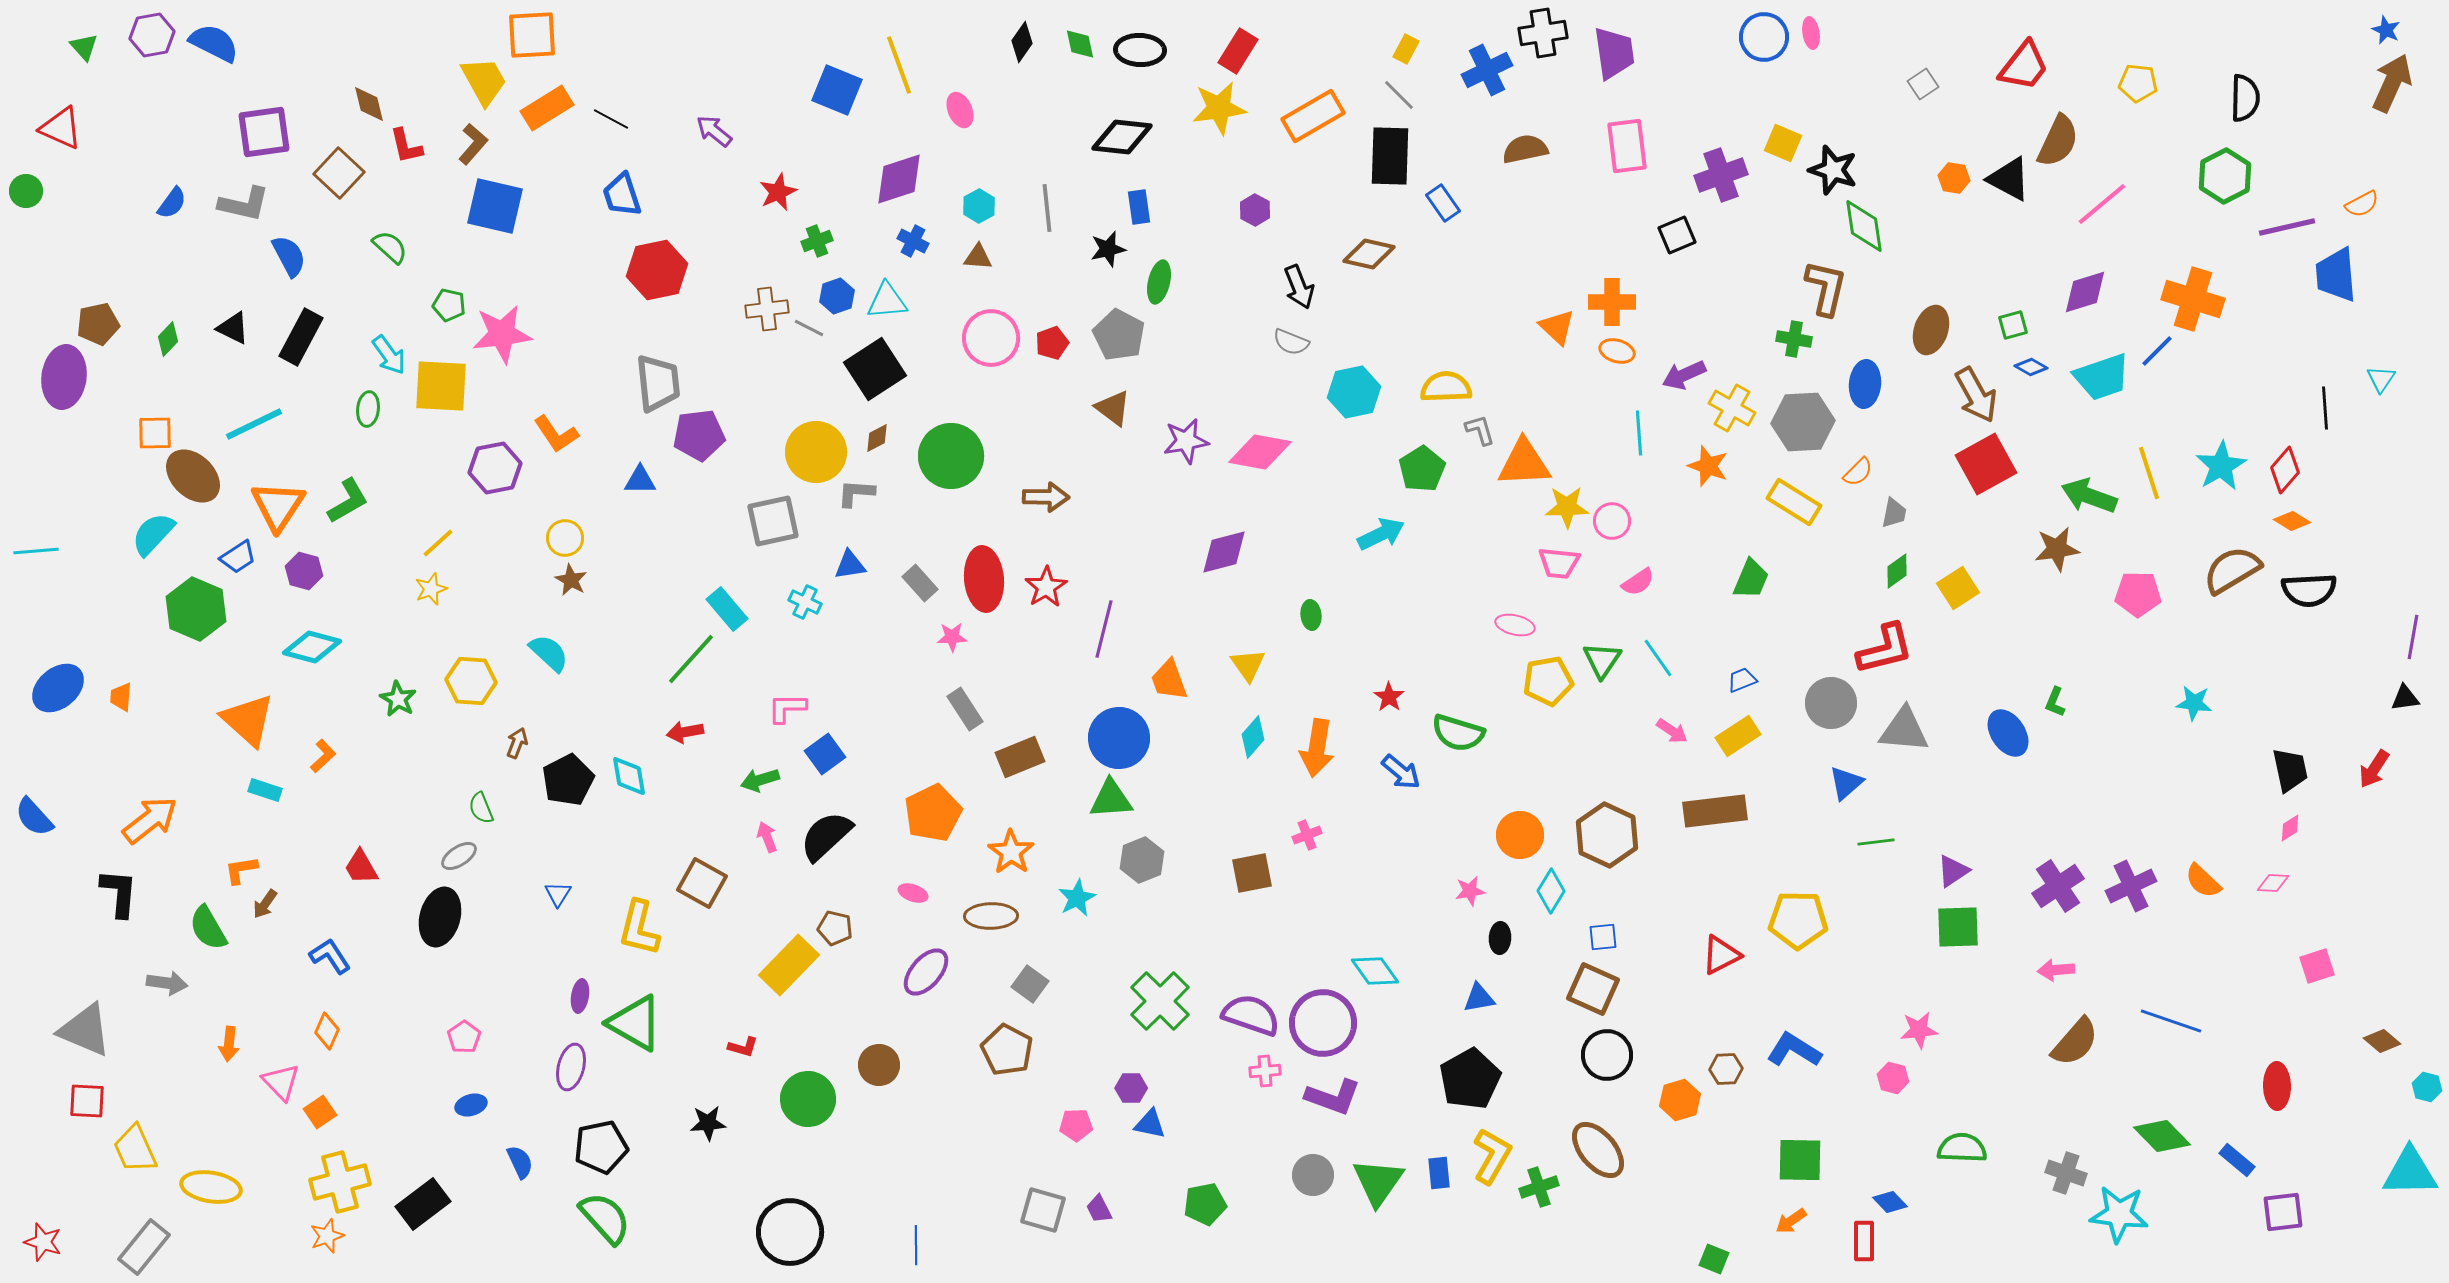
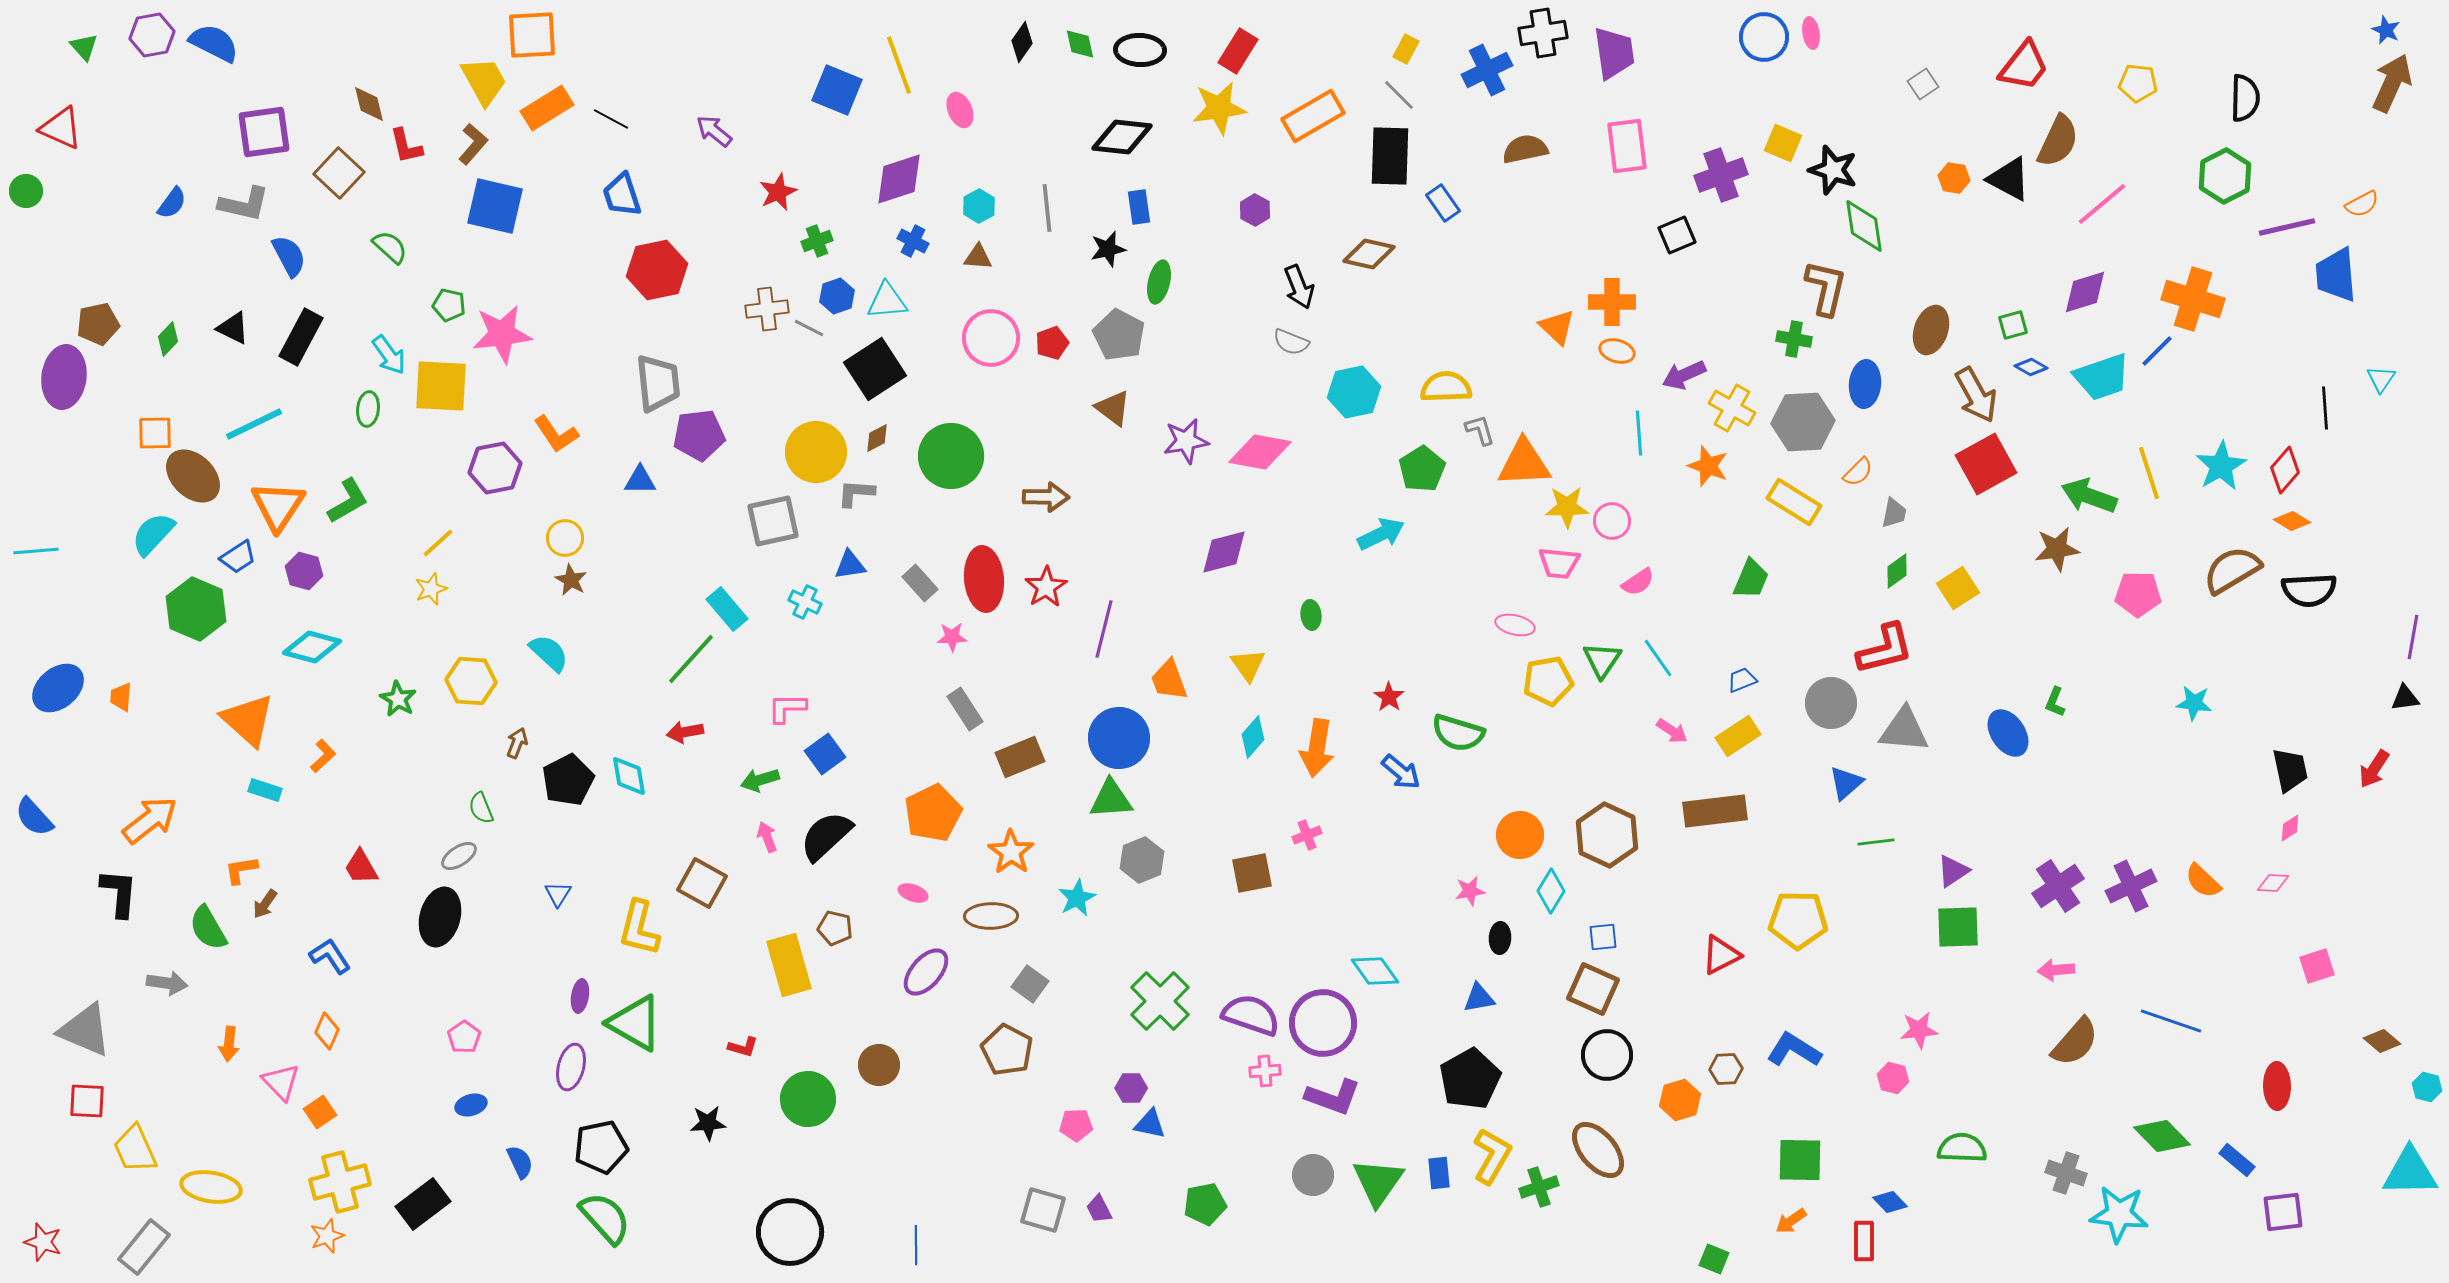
yellow rectangle at (789, 965): rotated 60 degrees counterclockwise
